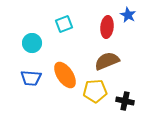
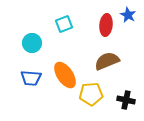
red ellipse: moved 1 px left, 2 px up
yellow pentagon: moved 4 px left, 3 px down
black cross: moved 1 px right, 1 px up
